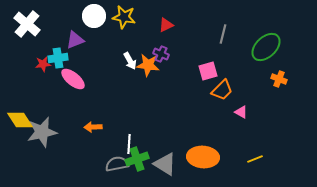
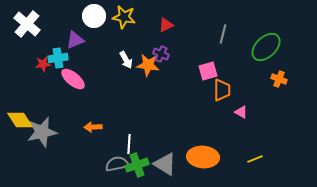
white arrow: moved 4 px left, 1 px up
orange trapezoid: rotated 45 degrees counterclockwise
green cross: moved 6 px down
